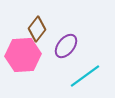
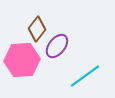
purple ellipse: moved 9 px left
pink hexagon: moved 1 px left, 5 px down
